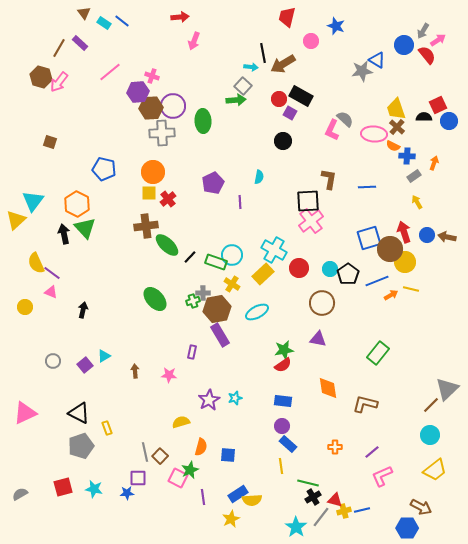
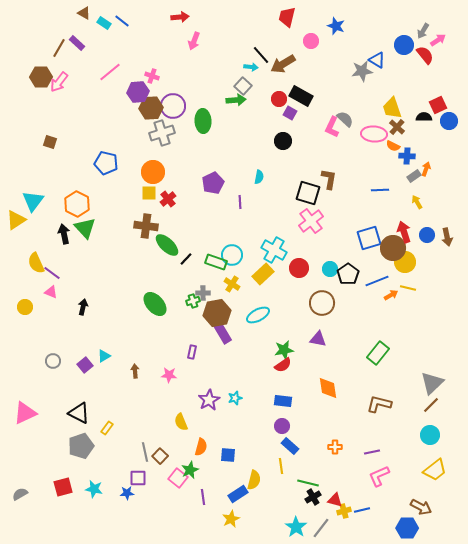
brown triangle at (84, 13): rotated 24 degrees counterclockwise
purple rectangle at (80, 43): moved 3 px left
black line at (263, 53): moved 2 px left, 2 px down; rotated 30 degrees counterclockwise
red semicircle at (427, 55): moved 2 px left
brown hexagon at (41, 77): rotated 15 degrees counterclockwise
yellow trapezoid at (396, 109): moved 4 px left, 1 px up
pink L-shape at (332, 130): moved 3 px up
gray cross at (162, 133): rotated 15 degrees counterclockwise
orange arrow at (434, 163): moved 8 px left, 6 px down
blue pentagon at (104, 169): moved 2 px right, 6 px up
blue line at (367, 187): moved 13 px right, 3 px down
black square at (308, 201): moved 8 px up; rotated 20 degrees clockwise
yellow triangle at (16, 220): rotated 10 degrees clockwise
brown cross at (146, 226): rotated 15 degrees clockwise
brown arrow at (447, 237): rotated 114 degrees counterclockwise
brown circle at (390, 249): moved 3 px right, 1 px up
black line at (190, 257): moved 4 px left, 2 px down
yellow line at (411, 289): moved 3 px left, 1 px up
green ellipse at (155, 299): moved 5 px down
brown hexagon at (217, 309): moved 4 px down
black arrow at (83, 310): moved 3 px up
cyan ellipse at (257, 312): moved 1 px right, 3 px down
purple rectangle at (220, 335): moved 2 px right, 3 px up
gray triangle at (447, 389): moved 15 px left, 6 px up
brown L-shape at (365, 404): moved 14 px right
yellow semicircle at (181, 422): rotated 96 degrees counterclockwise
yellow rectangle at (107, 428): rotated 56 degrees clockwise
blue rectangle at (288, 444): moved 2 px right, 2 px down
purple line at (372, 452): rotated 28 degrees clockwise
pink L-shape at (382, 476): moved 3 px left
pink square at (178, 478): rotated 12 degrees clockwise
yellow semicircle at (252, 500): moved 2 px right, 20 px up; rotated 72 degrees counterclockwise
gray line at (321, 517): moved 11 px down
